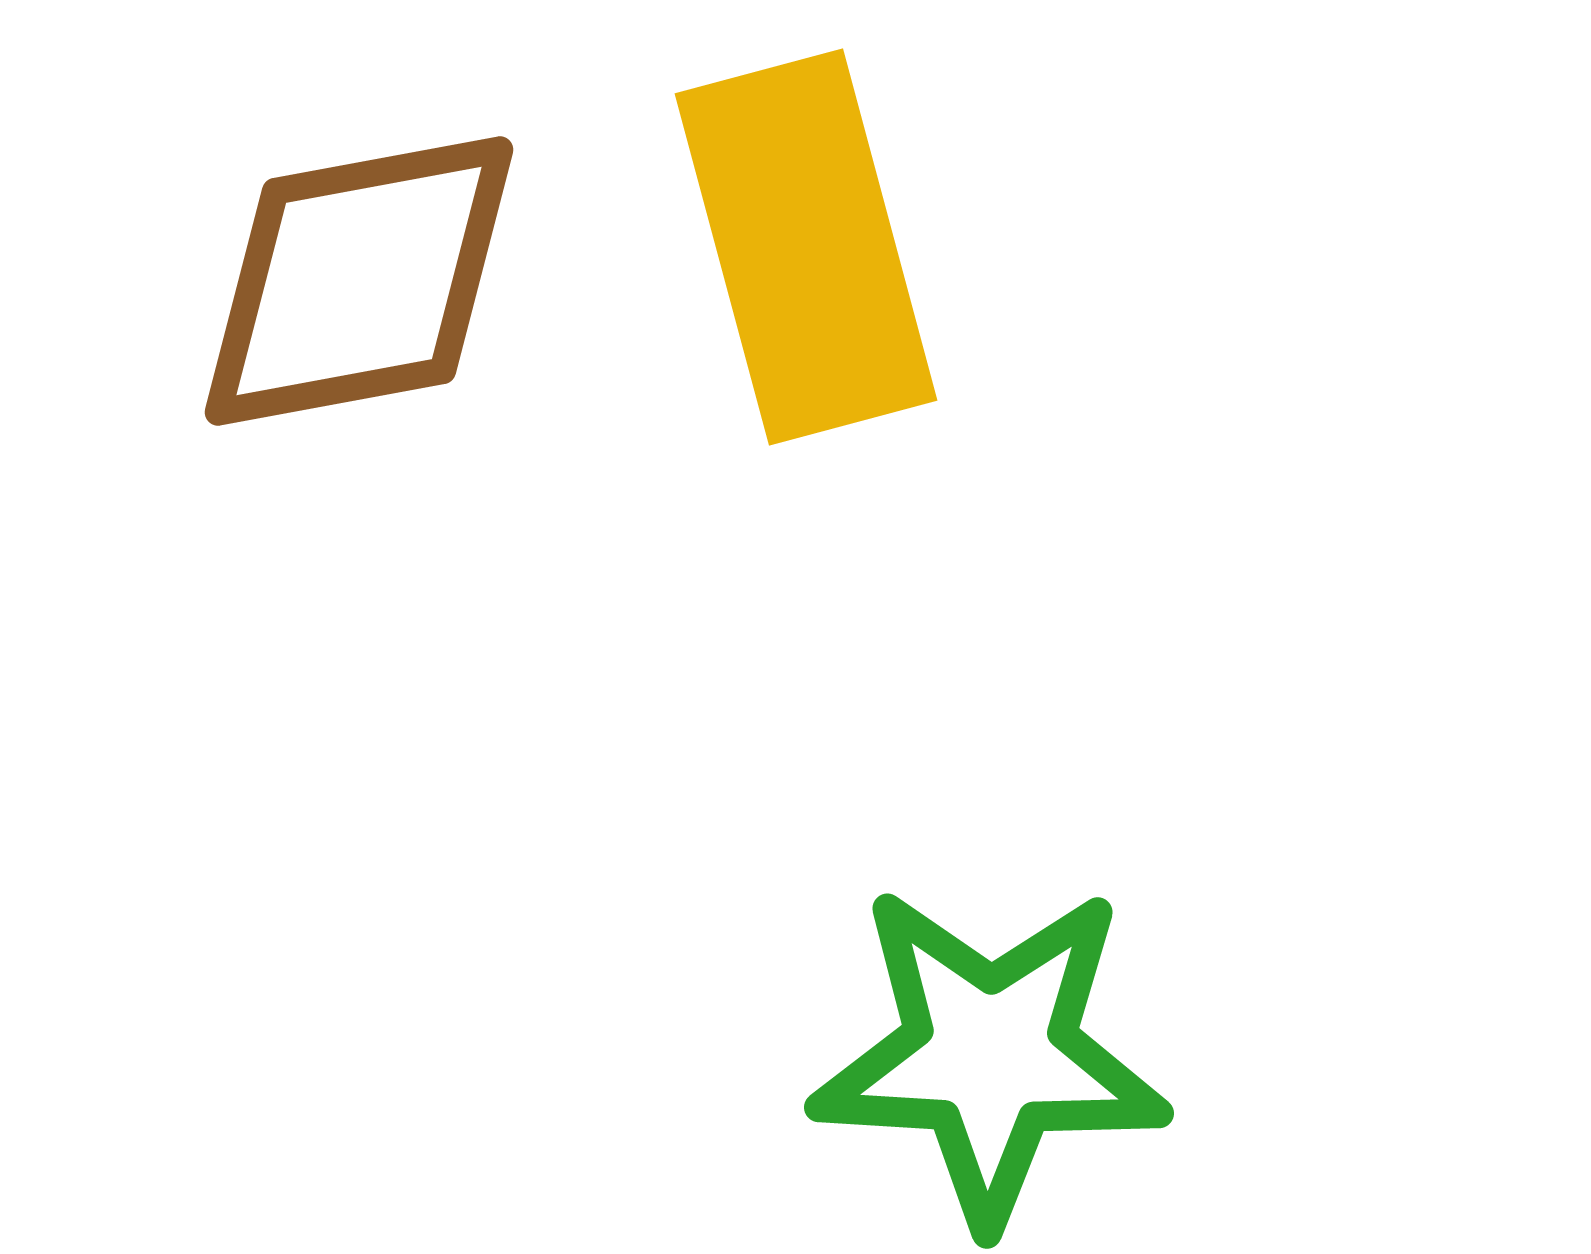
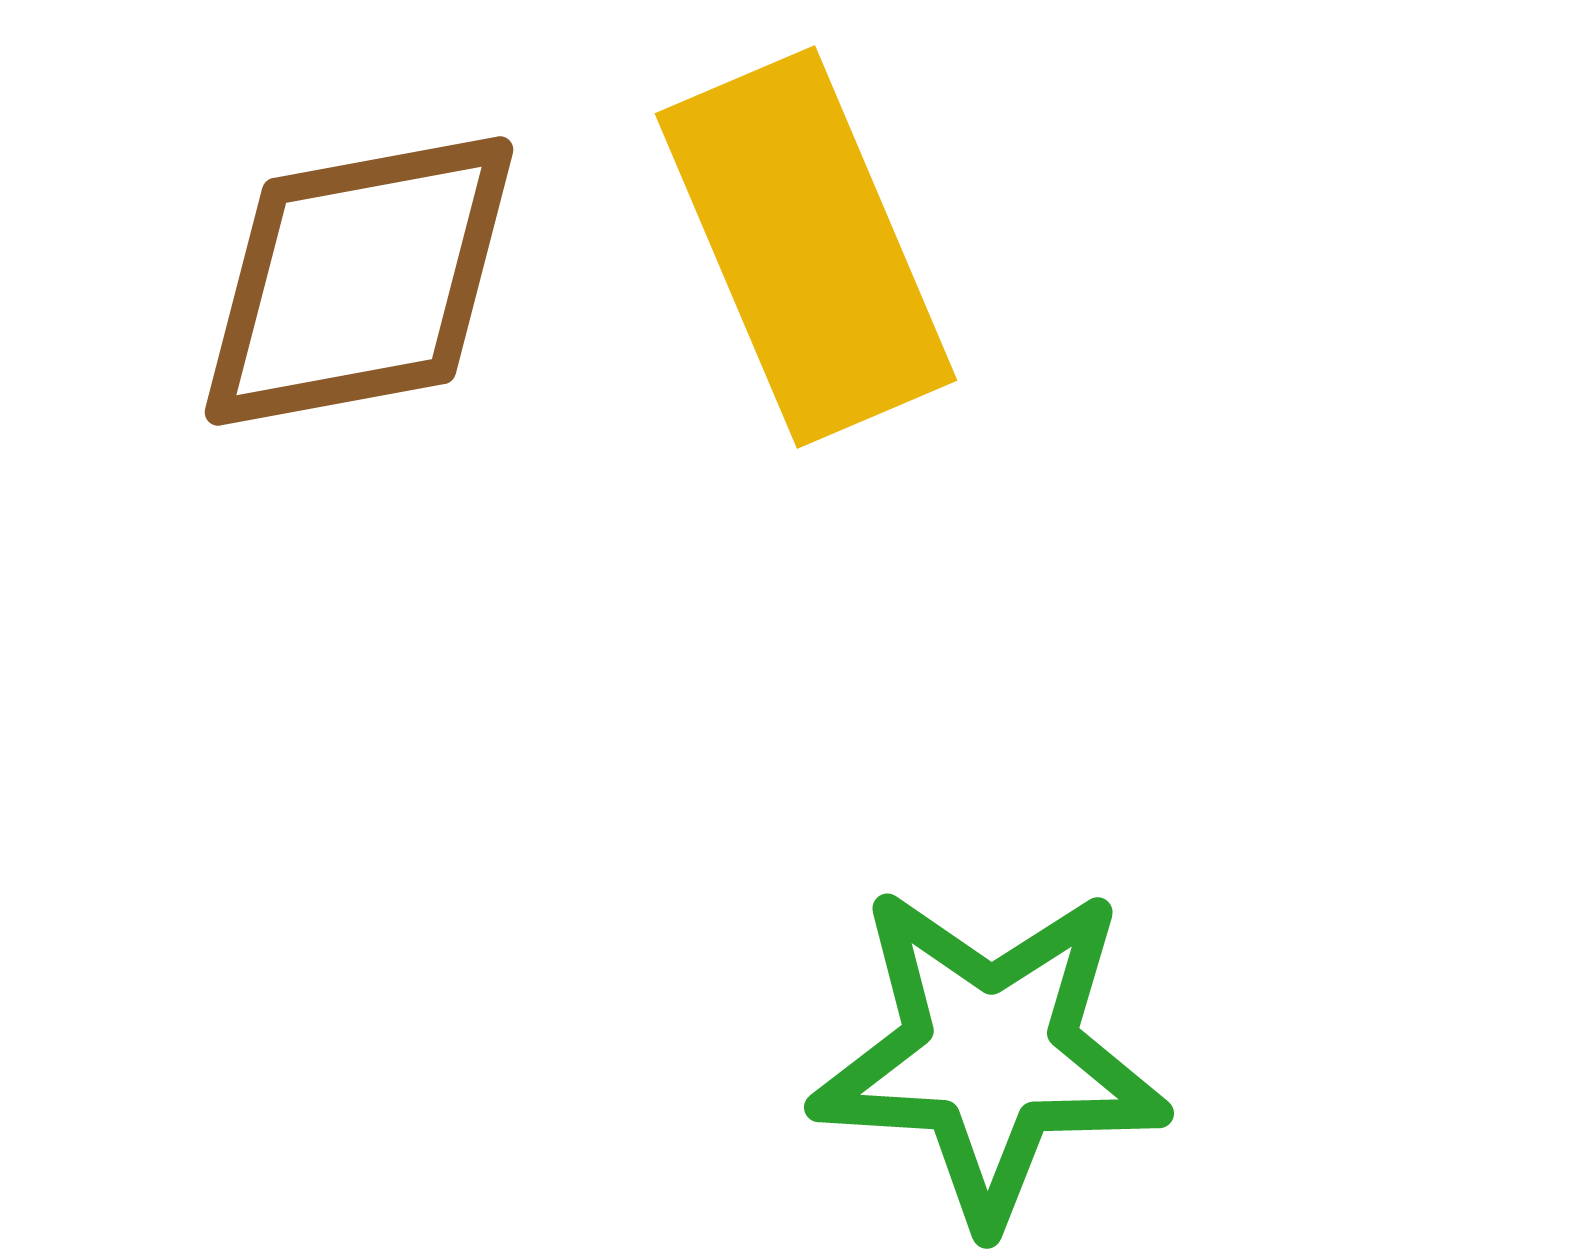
yellow rectangle: rotated 8 degrees counterclockwise
